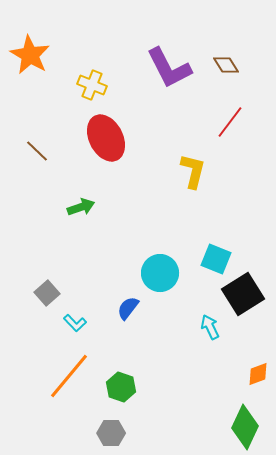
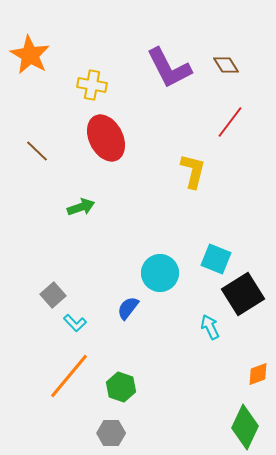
yellow cross: rotated 12 degrees counterclockwise
gray square: moved 6 px right, 2 px down
